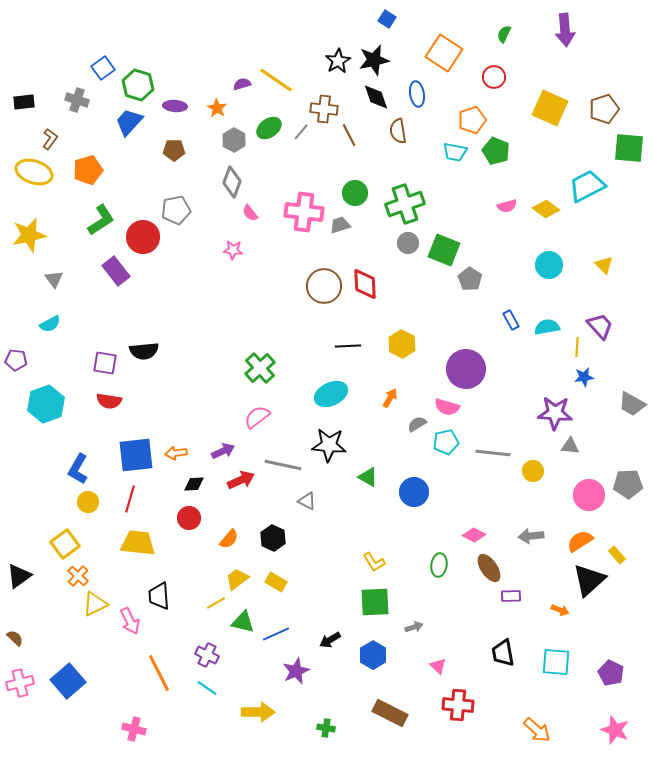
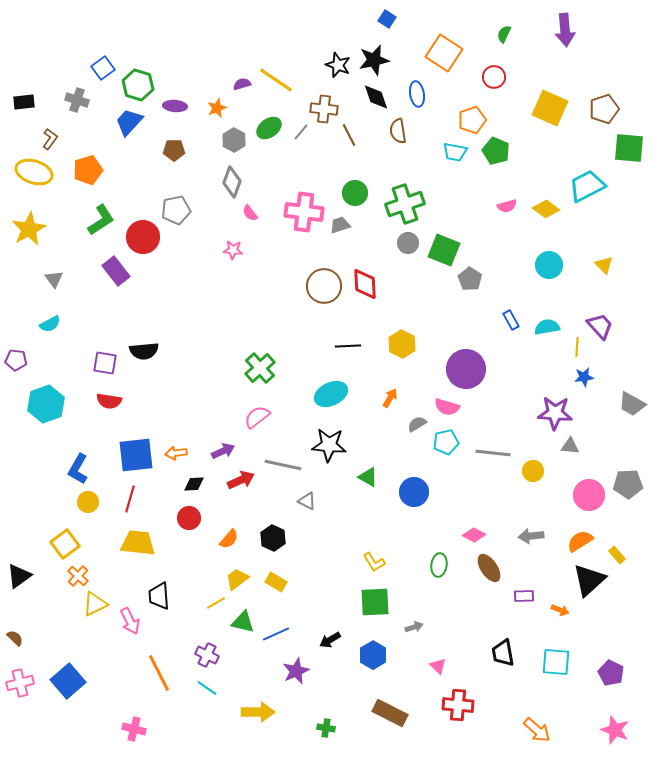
black star at (338, 61): moved 4 px down; rotated 20 degrees counterclockwise
orange star at (217, 108): rotated 18 degrees clockwise
yellow star at (29, 235): moved 6 px up; rotated 16 degrees counterclockwise
purple rectangle at (511, 596): moved 13 px right
